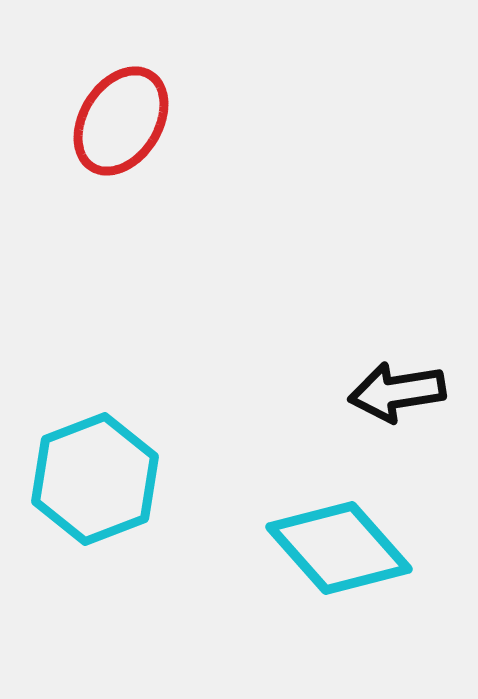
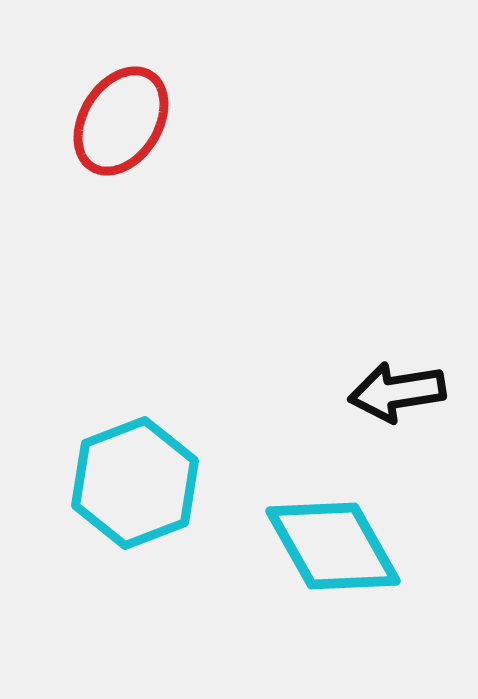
cyan hexagon: moved 40 px right, 4 px down
cyan diamond: moved 6 px left, 2 px up; rotated 12 degrees clockwise
